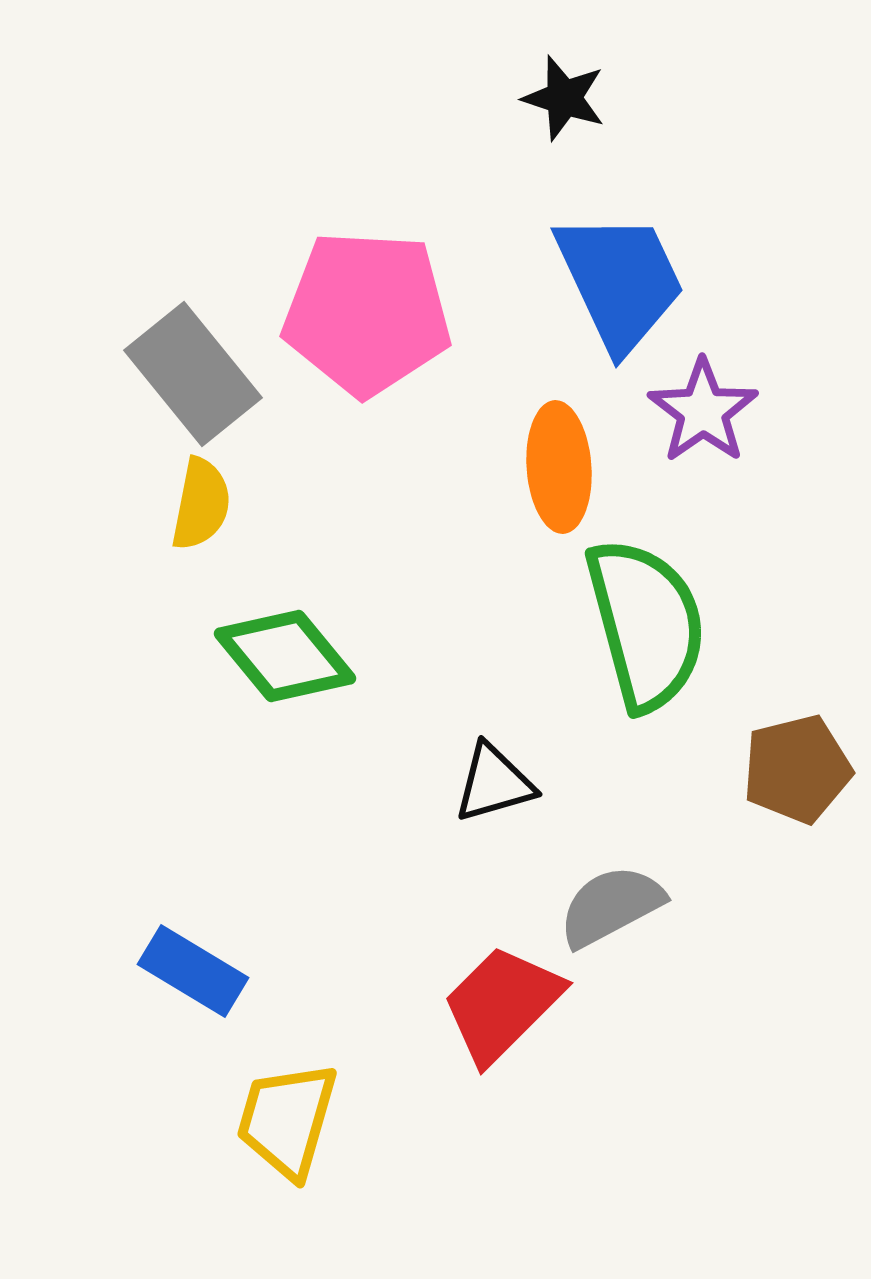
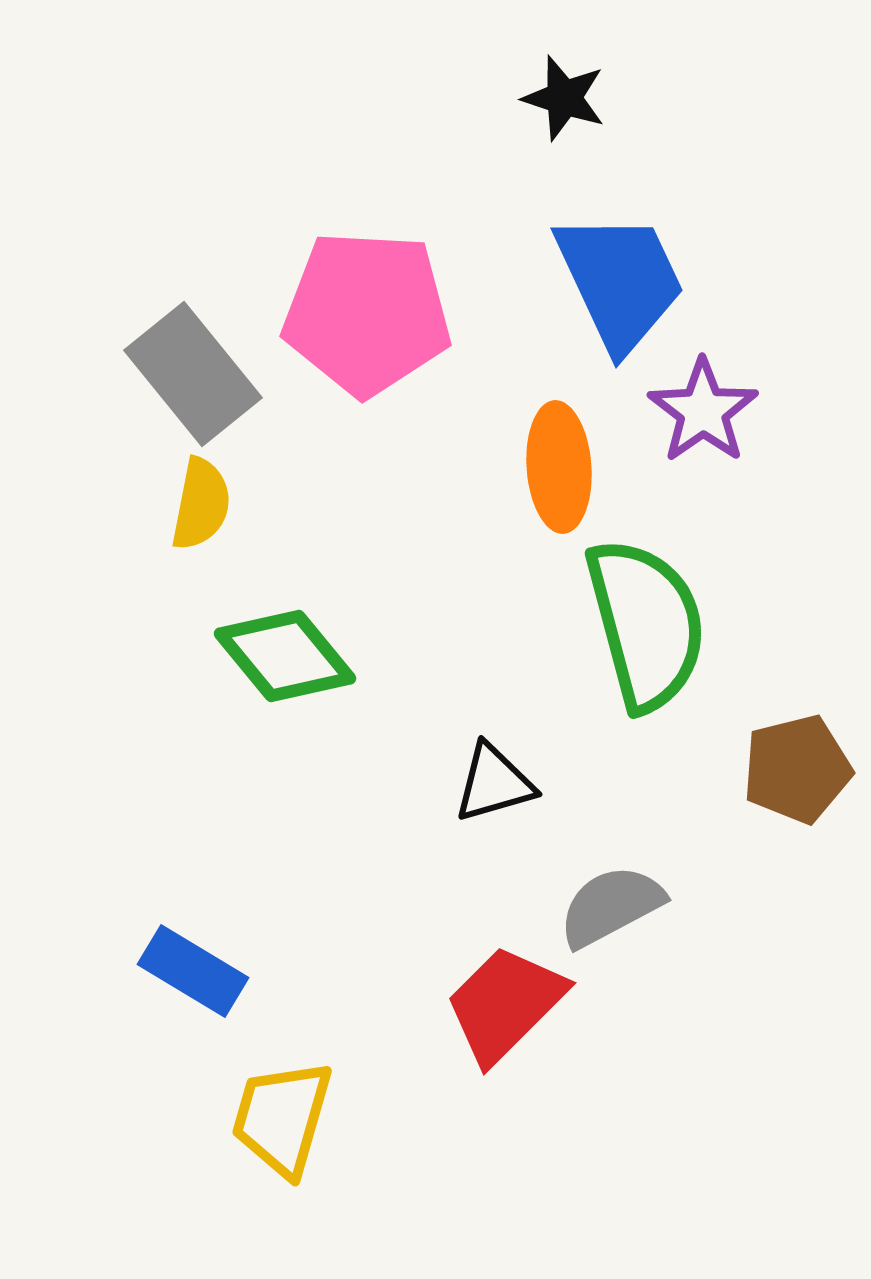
red trapezoid: moved 3 px right
yellow trapezoid: moved 5 px left, 2 px up
